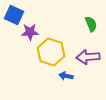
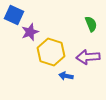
purple star: rotated 18 degrees counterclockwise
